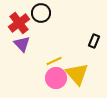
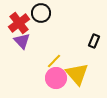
purple triangle: moved 3 px up
yellow line: rotated 21 degrees counterclockwise
